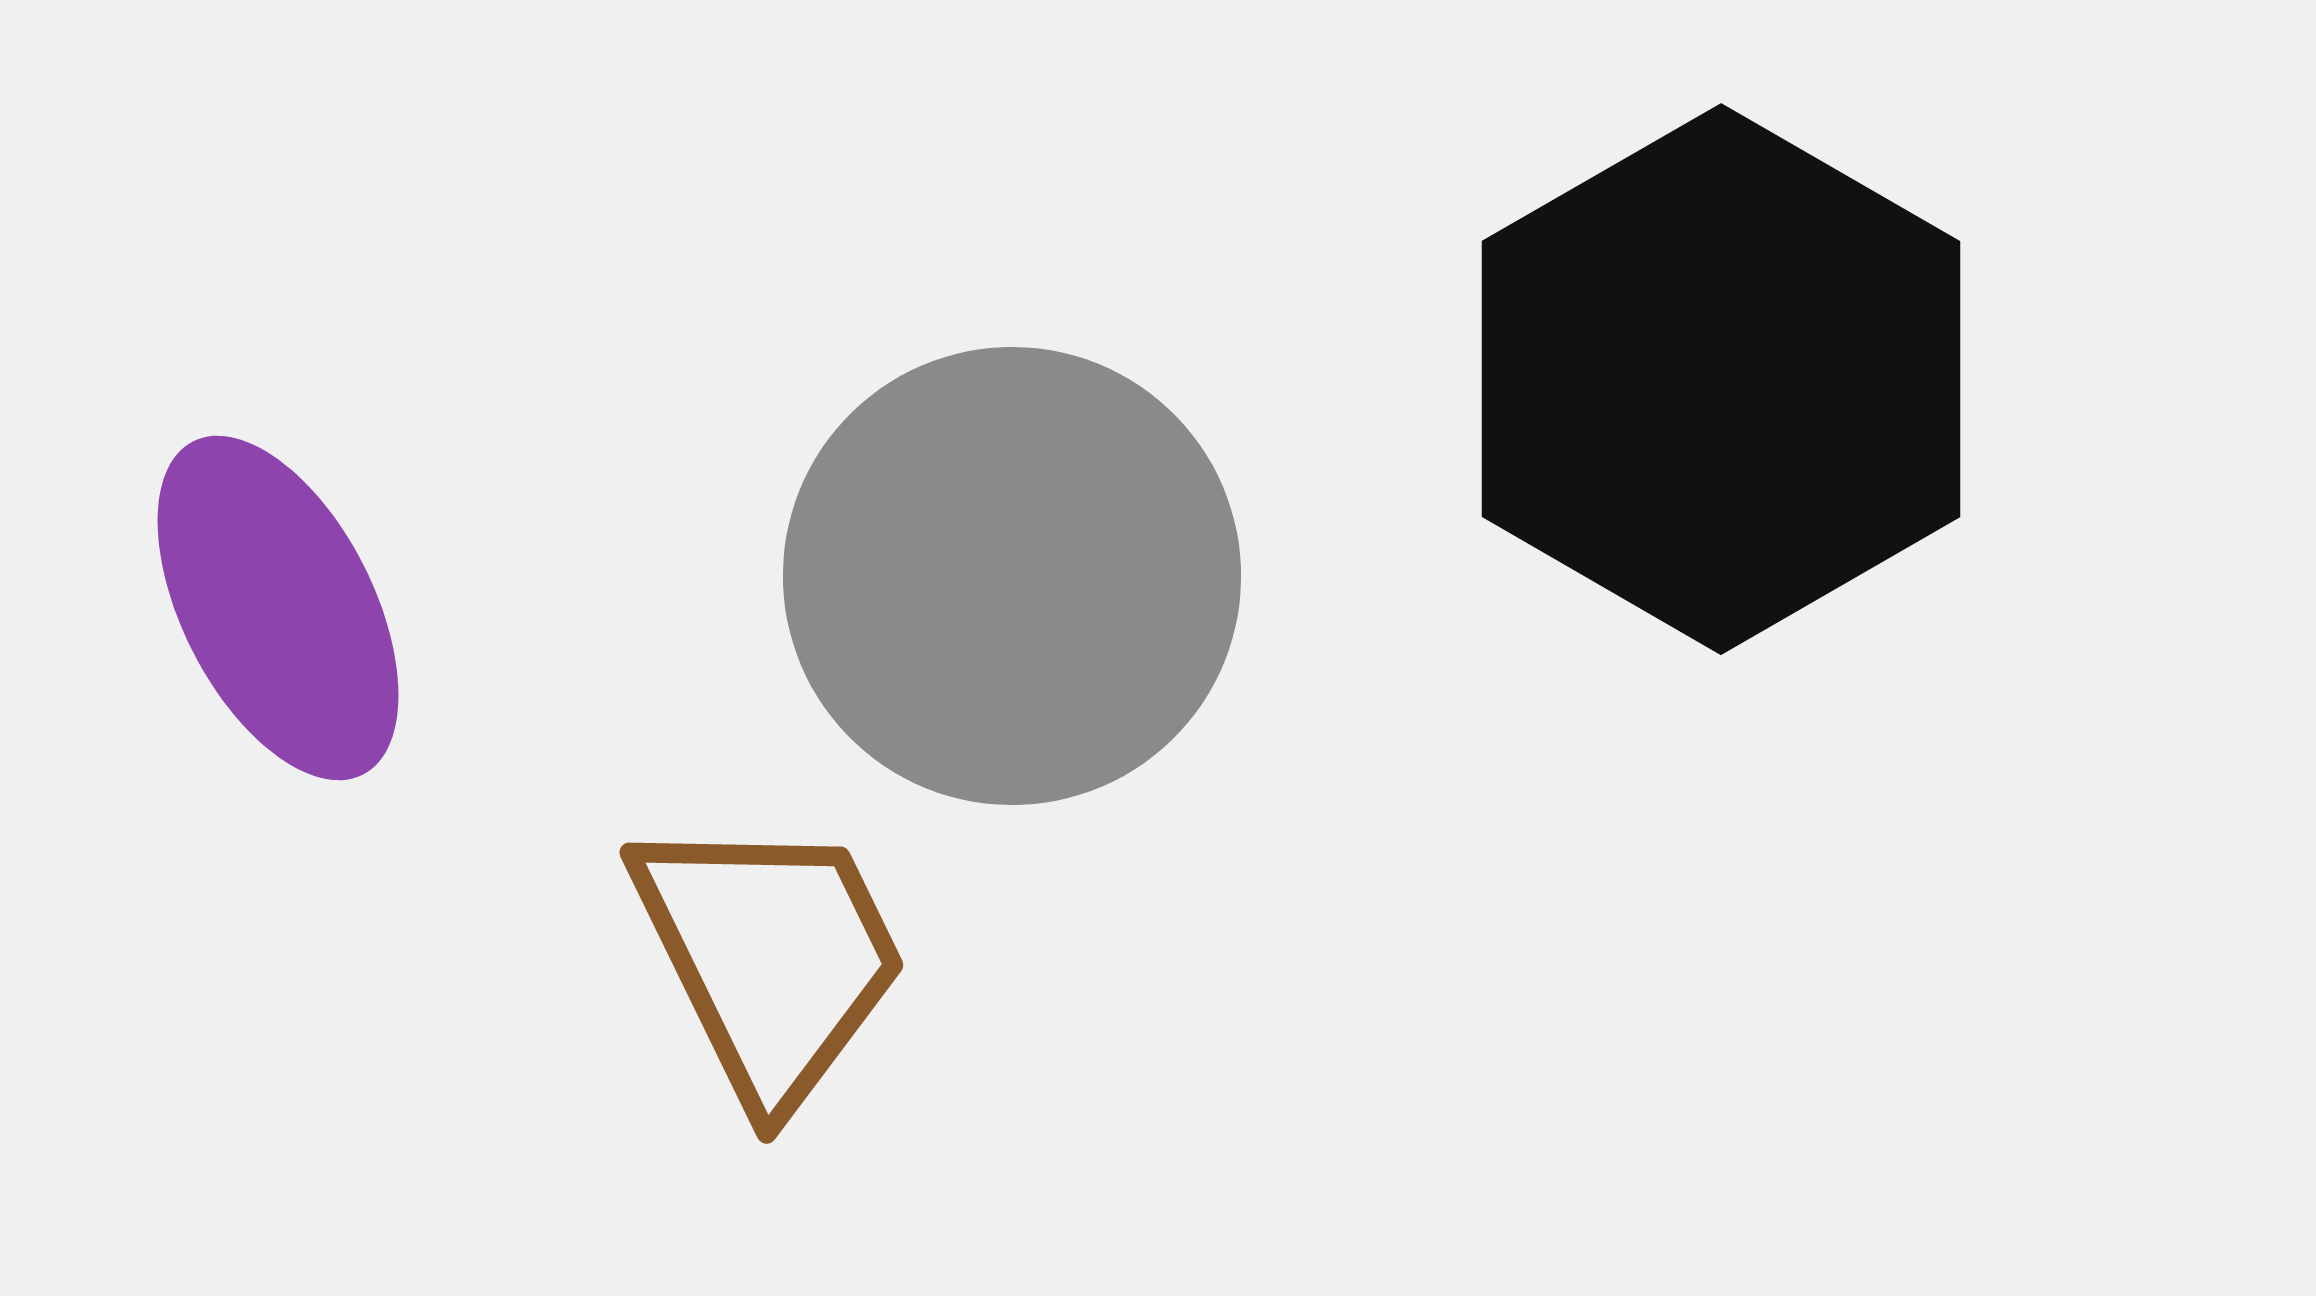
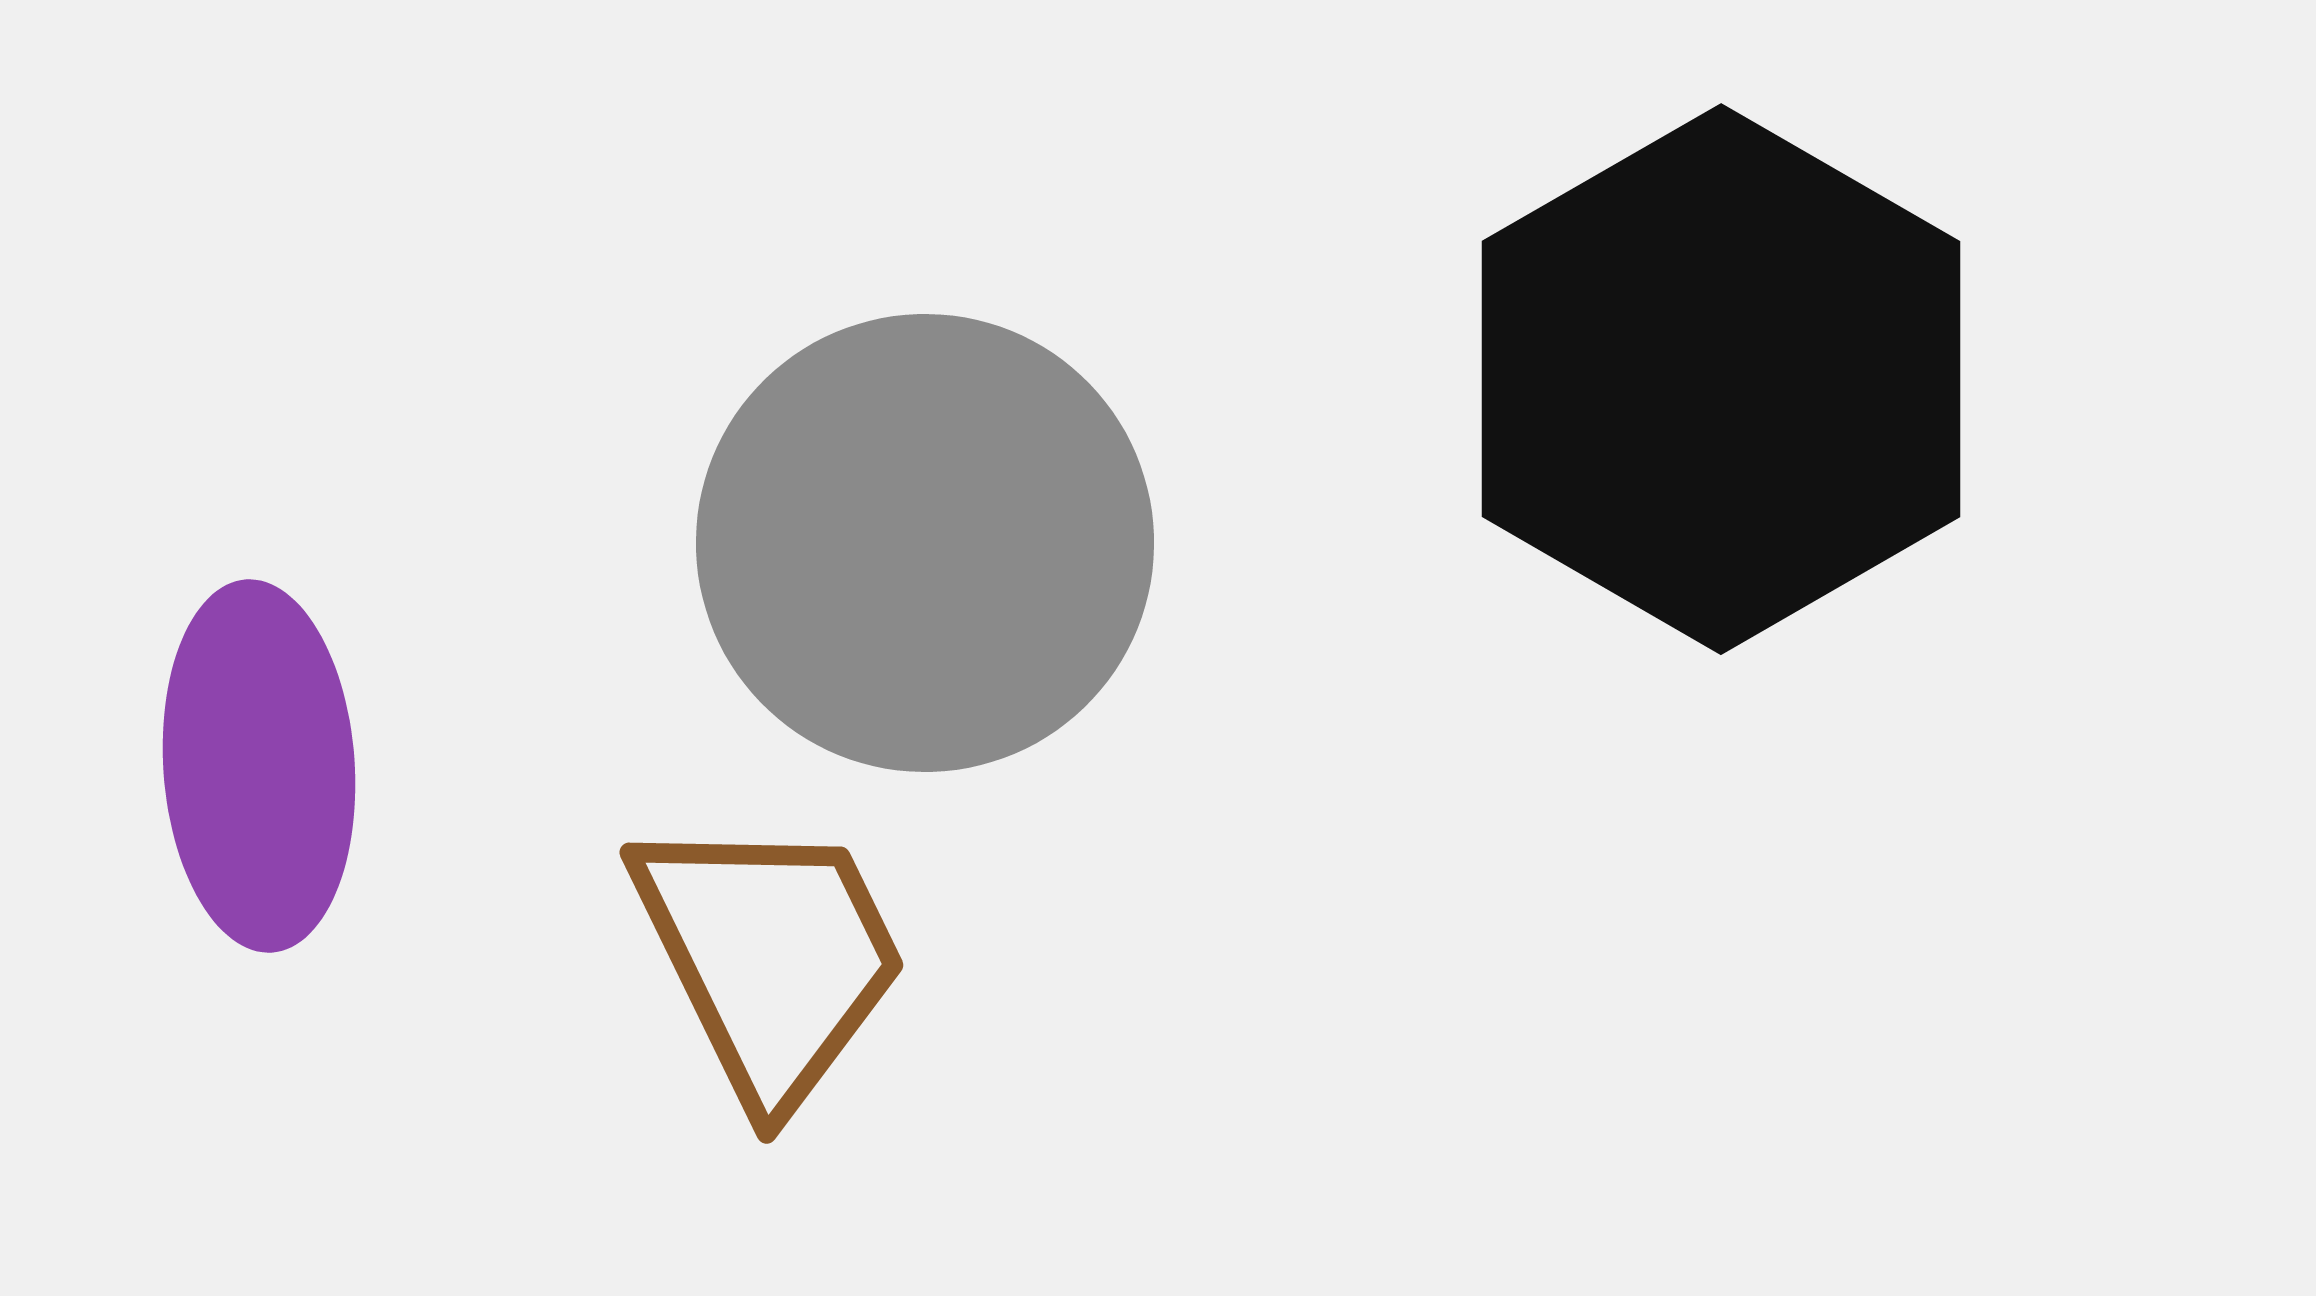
gray circle: moved 87 px left, 33 px up
purple ellipse: moved 19 px left, 158 px down; rotated 23 degrees clockwise
